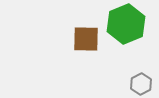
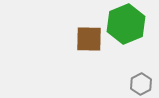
brown square: moved 3 px right
